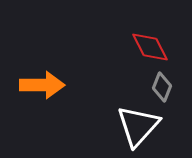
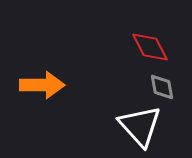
gray diamond: rotated 32 degrees counterclockwise
white triangle: moved 2 px right; rotated 24 degrees counterclockwise
